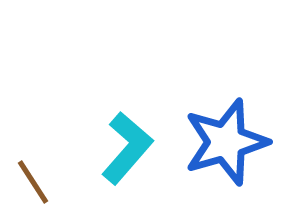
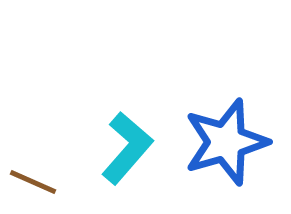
brown line: rotated 33 degrees counterclockwise
